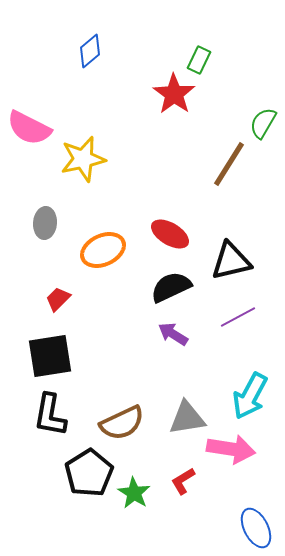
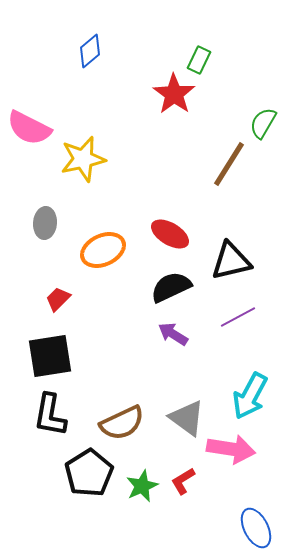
gray triangle: rotated 45 degrees clockwise
green star: moved 8 px right, 7 px up; rotated 16 degrees clockwise
